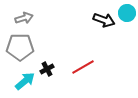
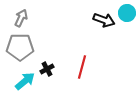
gray arrow: moved 3 px left; rotated 48 degrees counterclockwise
red line: moved 1 px left; rotated 45 degrees counterclockwise
